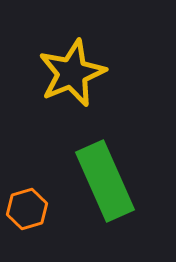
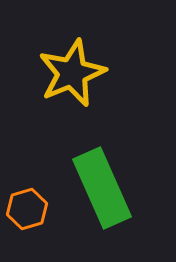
green rectangle: moved 3 px left, 7 px down
